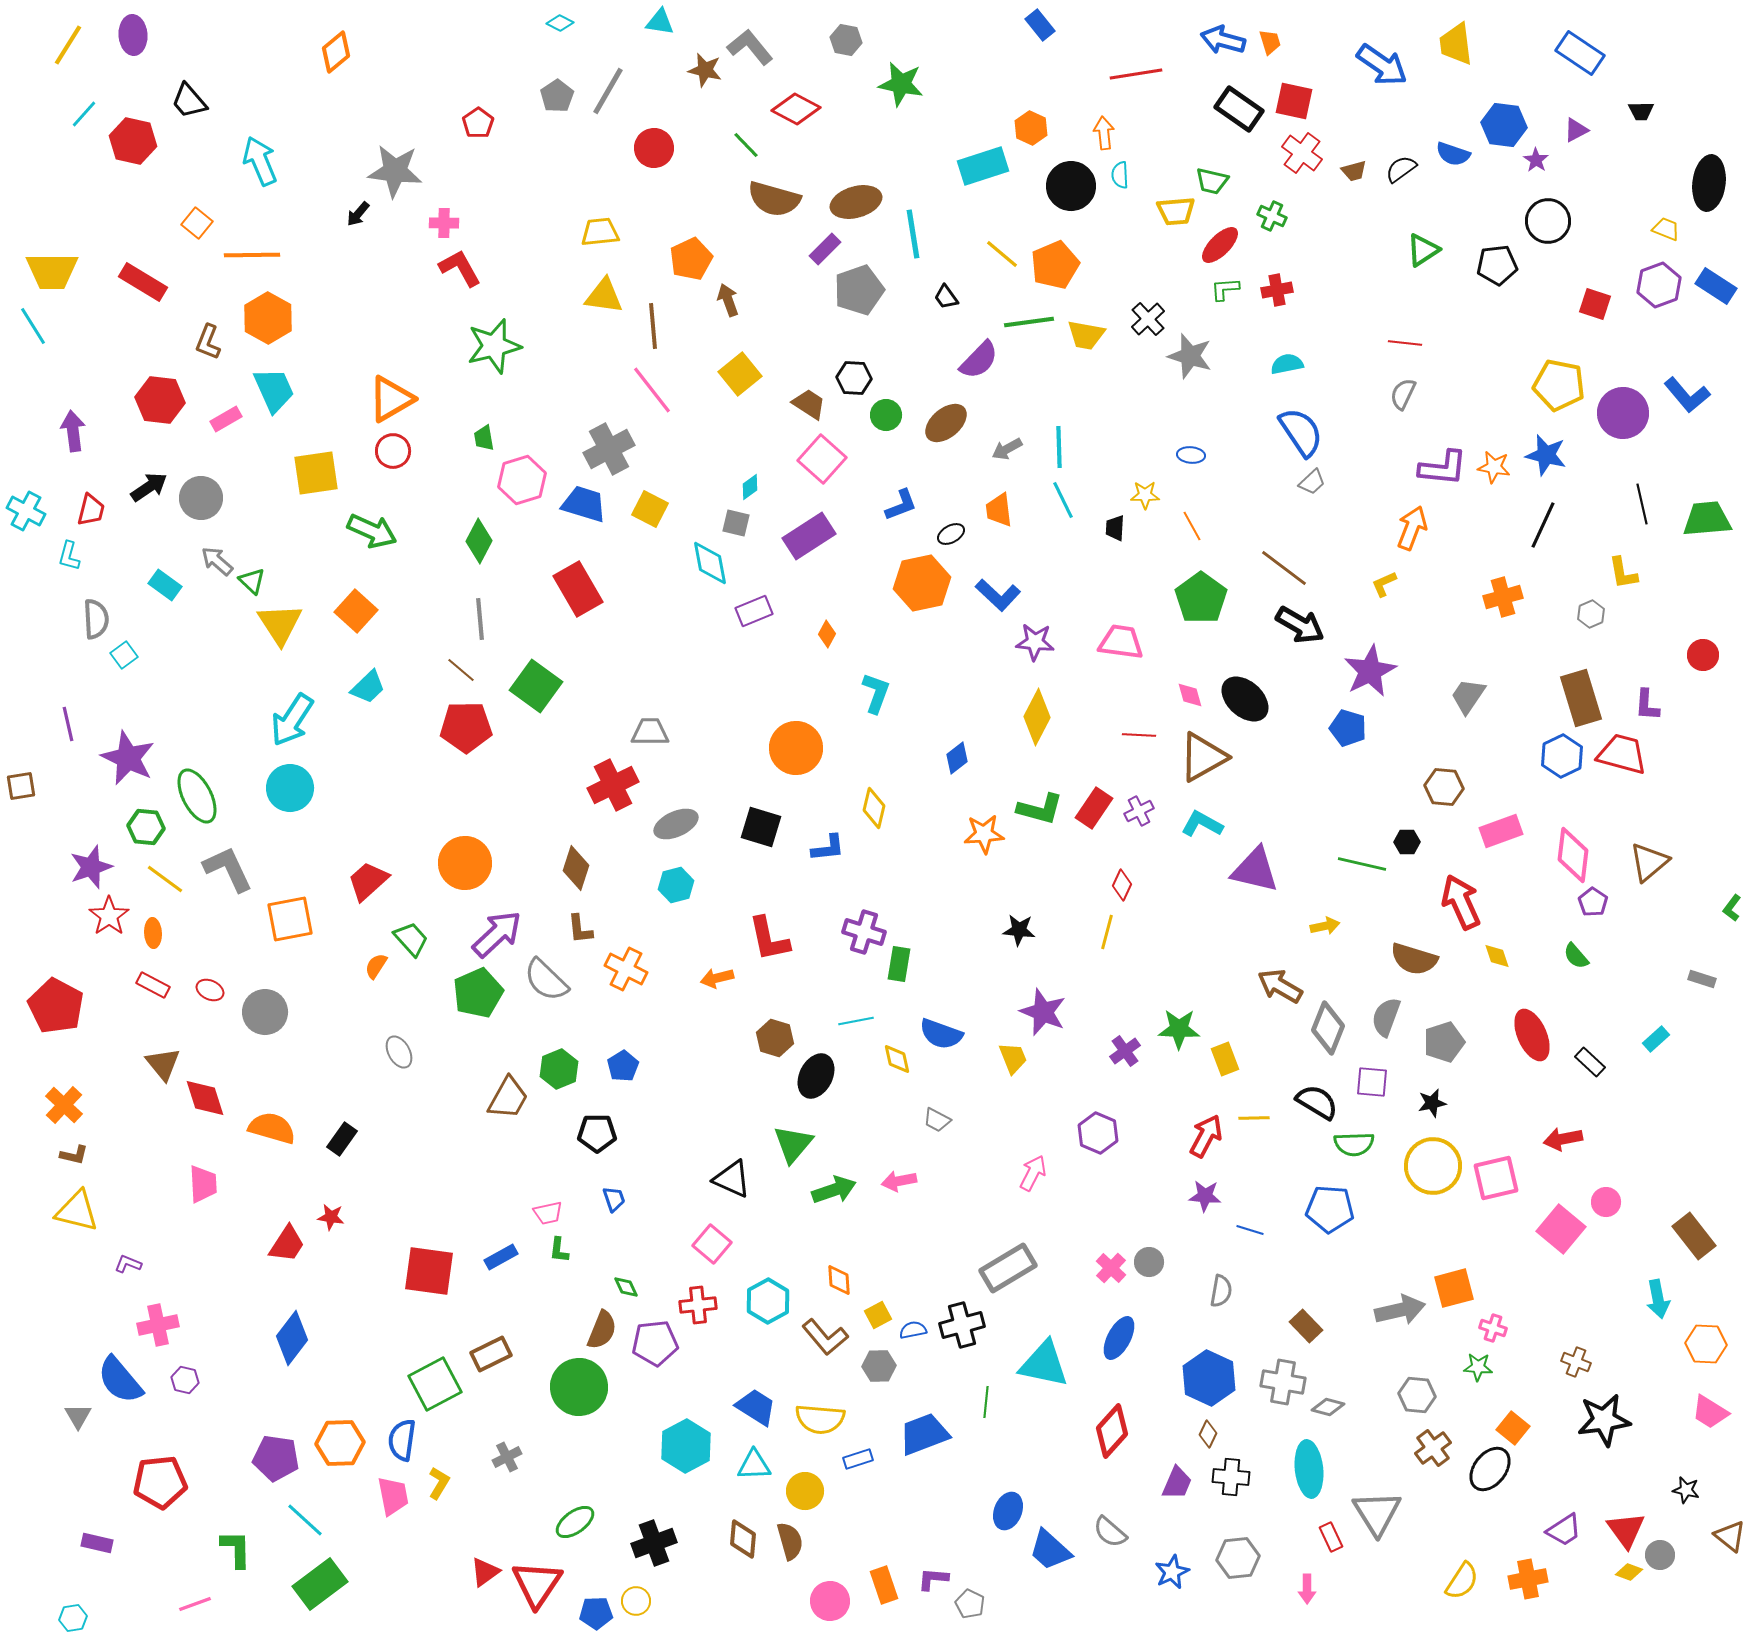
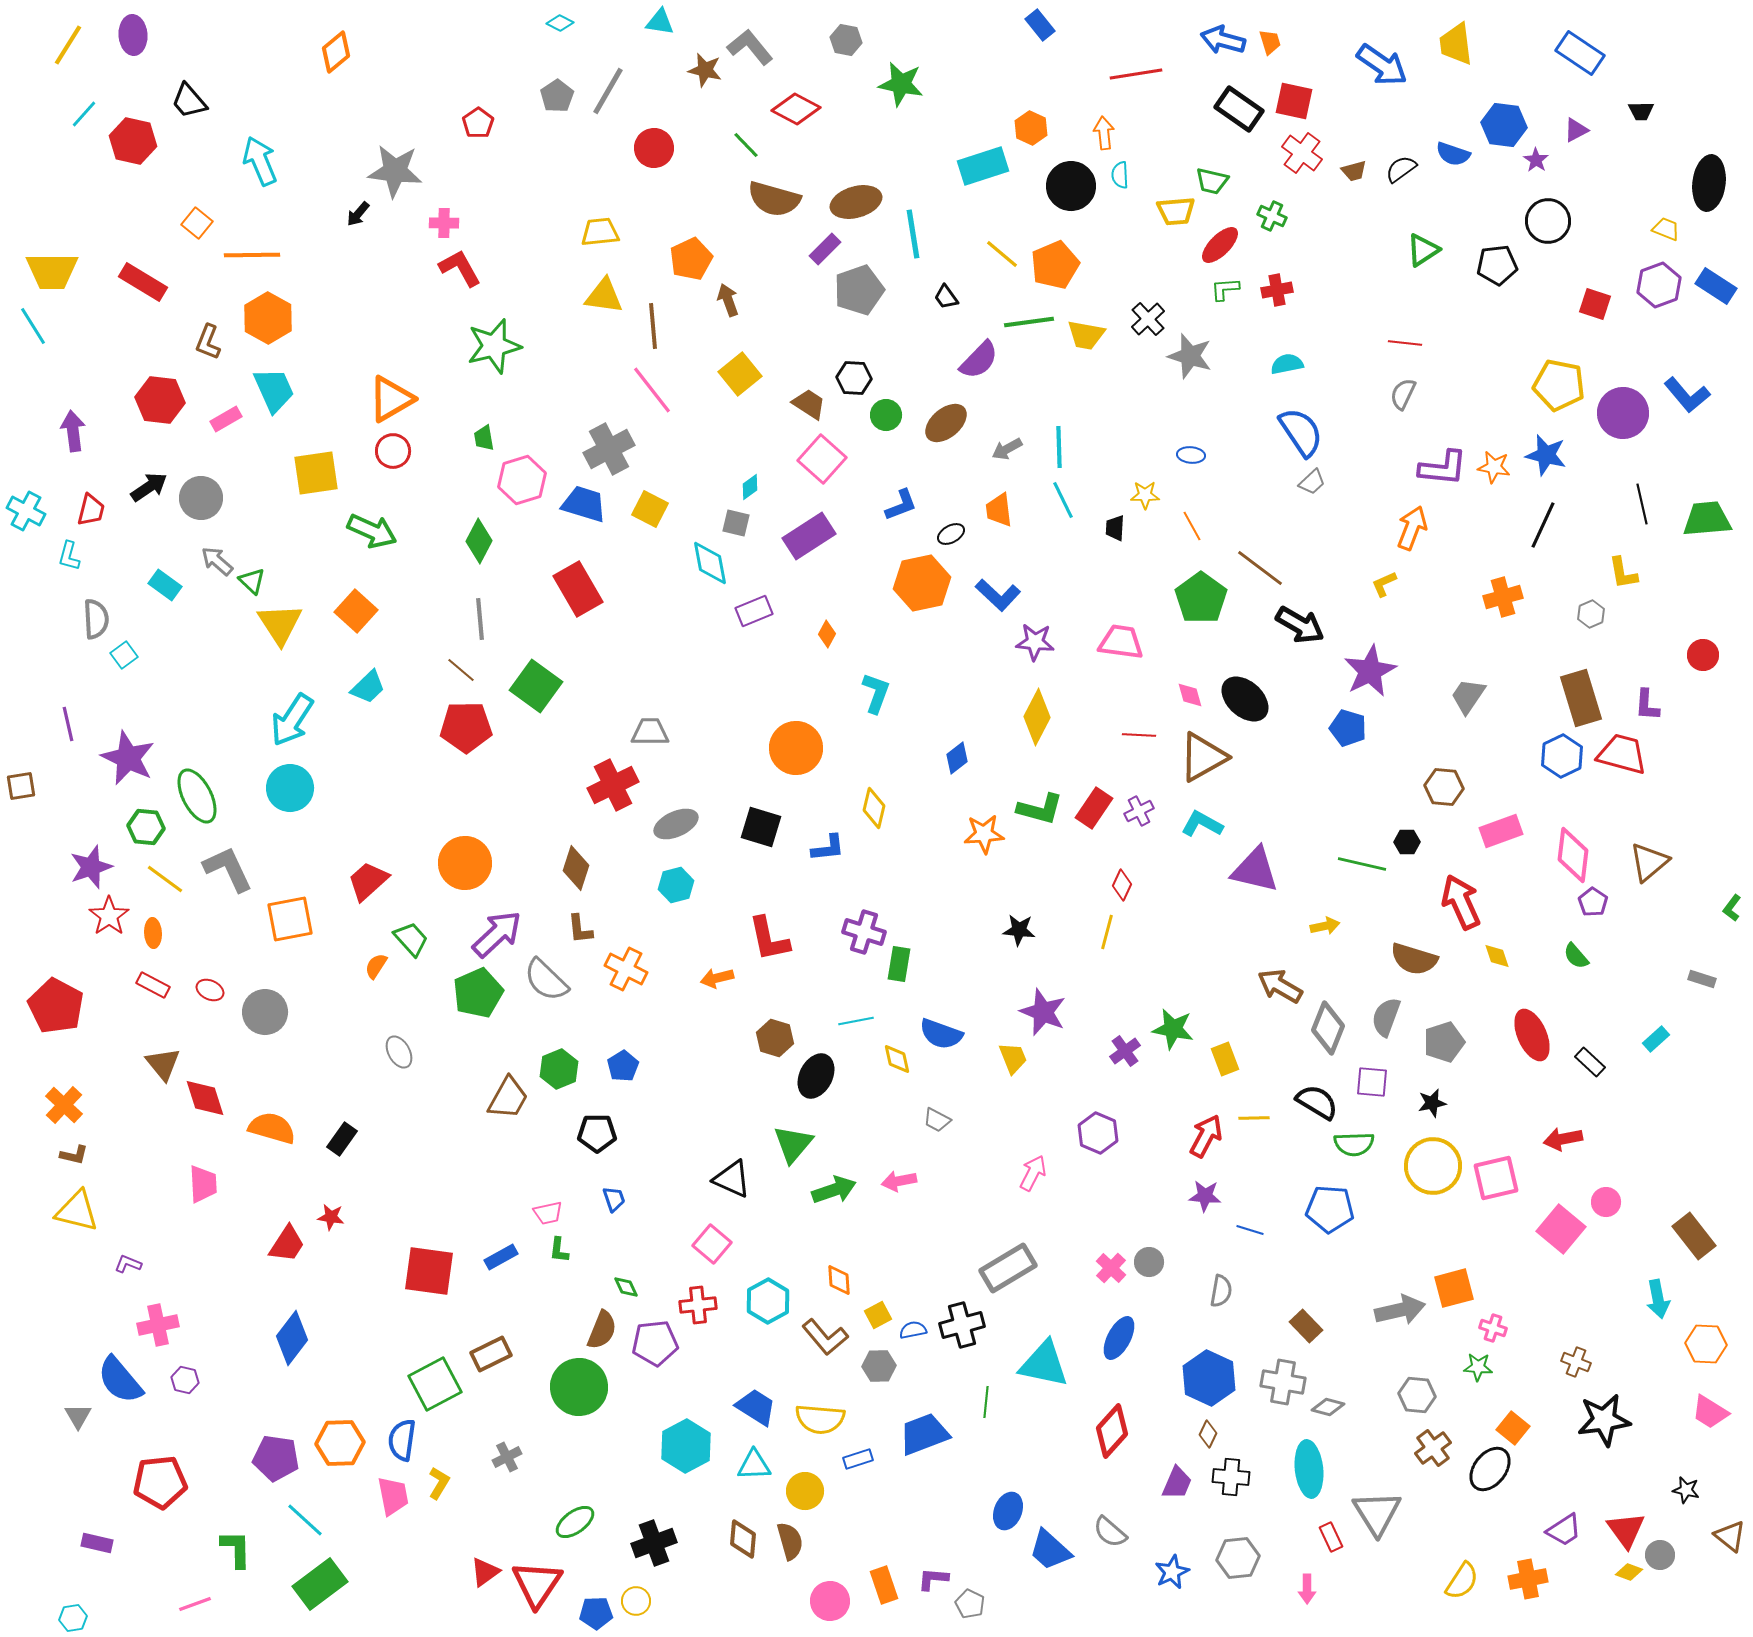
brown line at (1284, 568): moved 24 px left
green star at (1179, 1029): moved 6 px left; rotated 9 degrees clockwise
